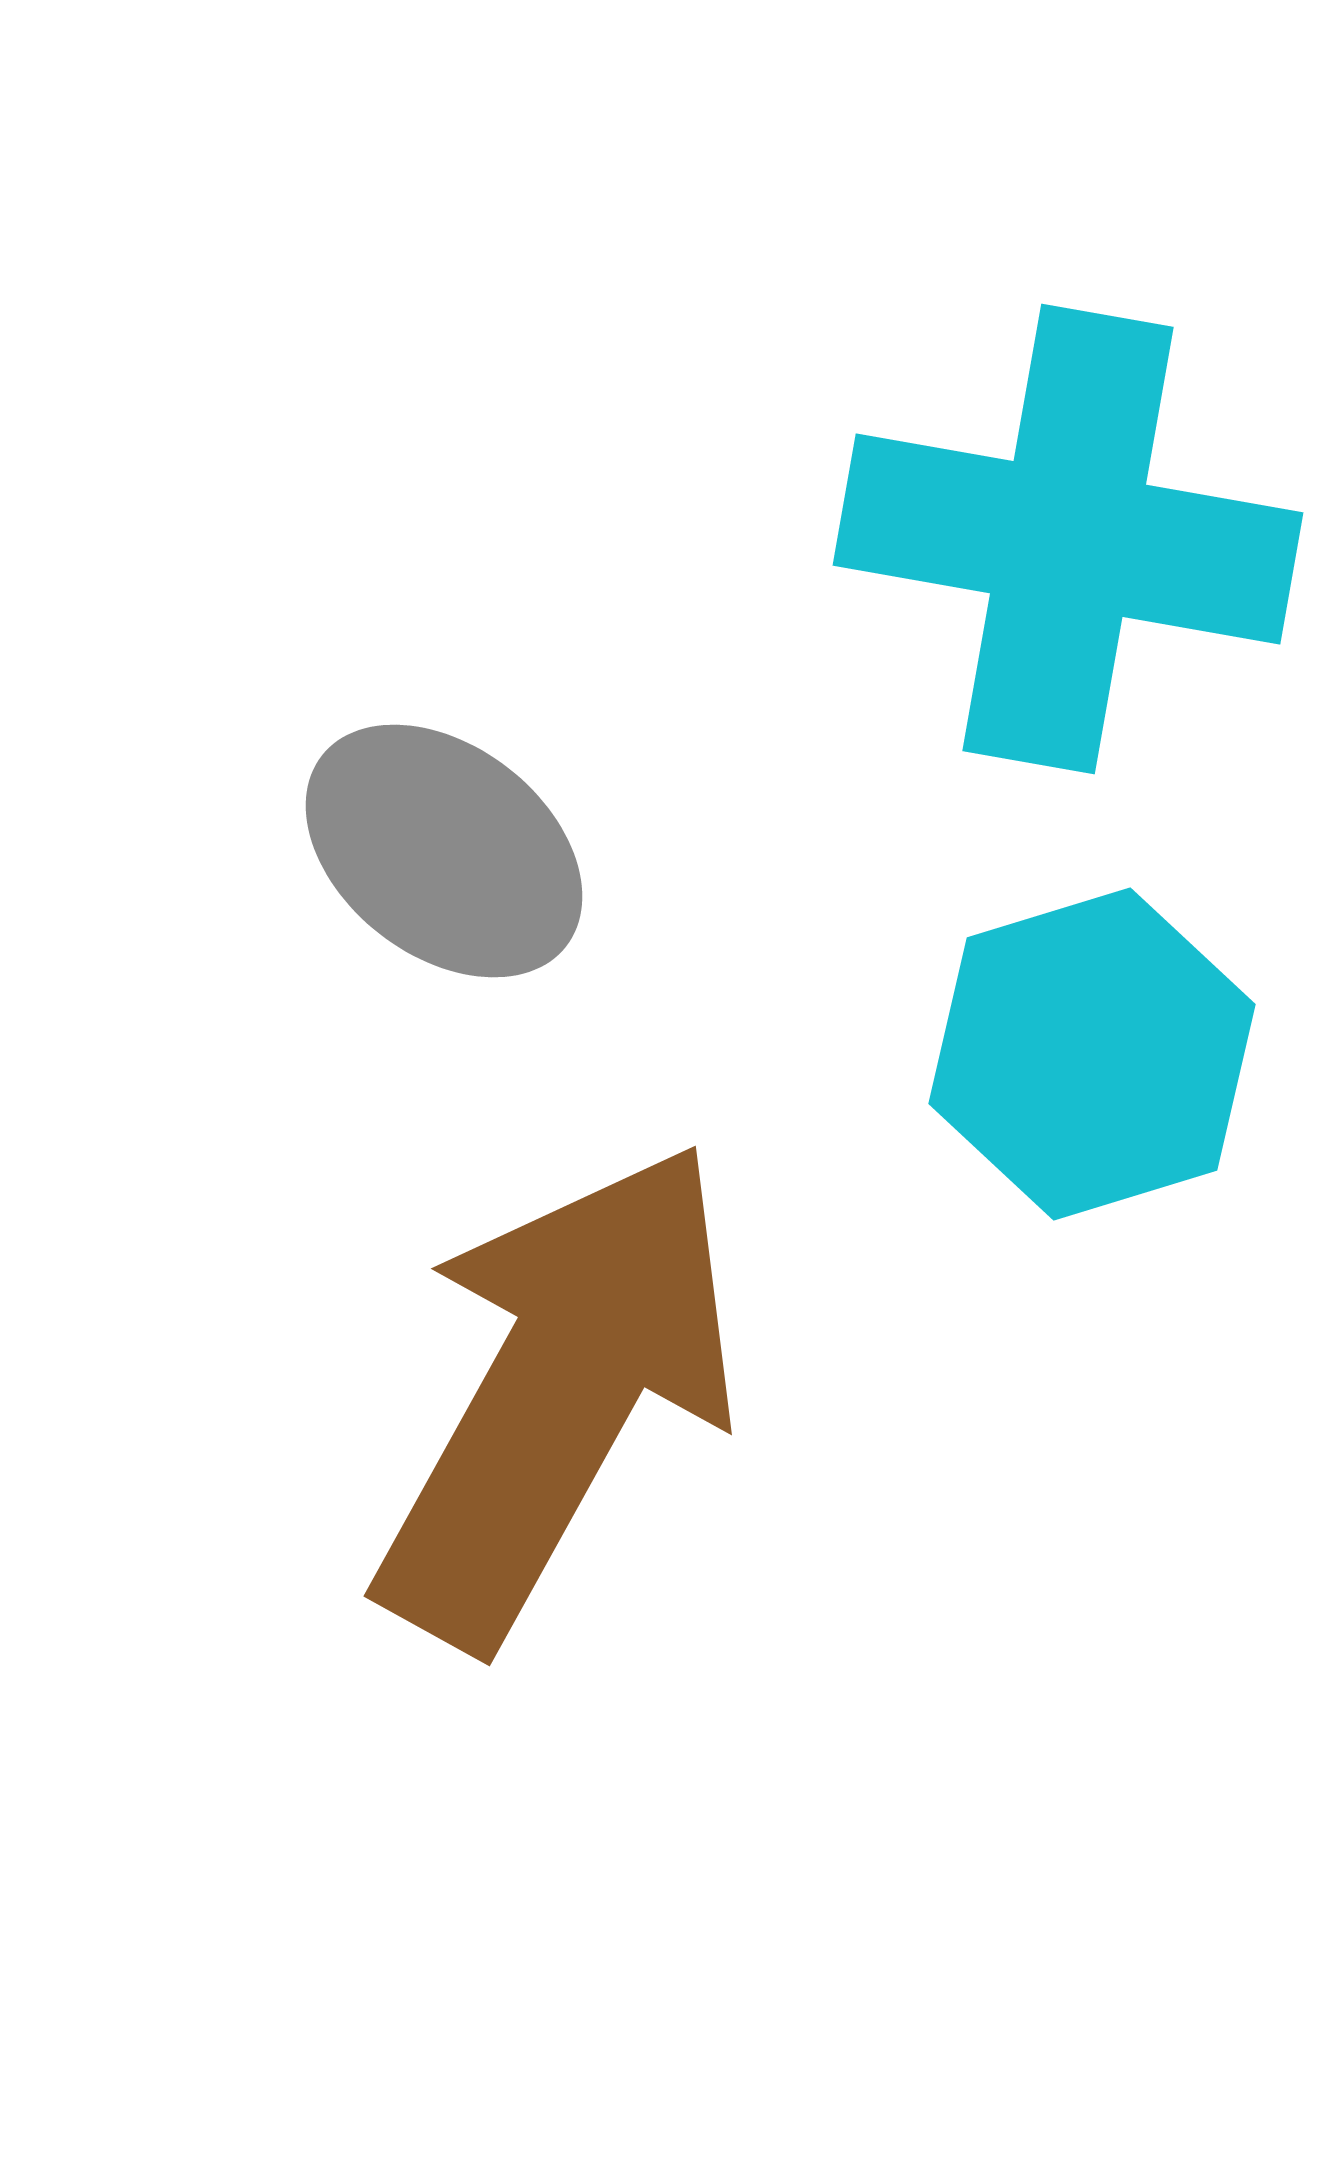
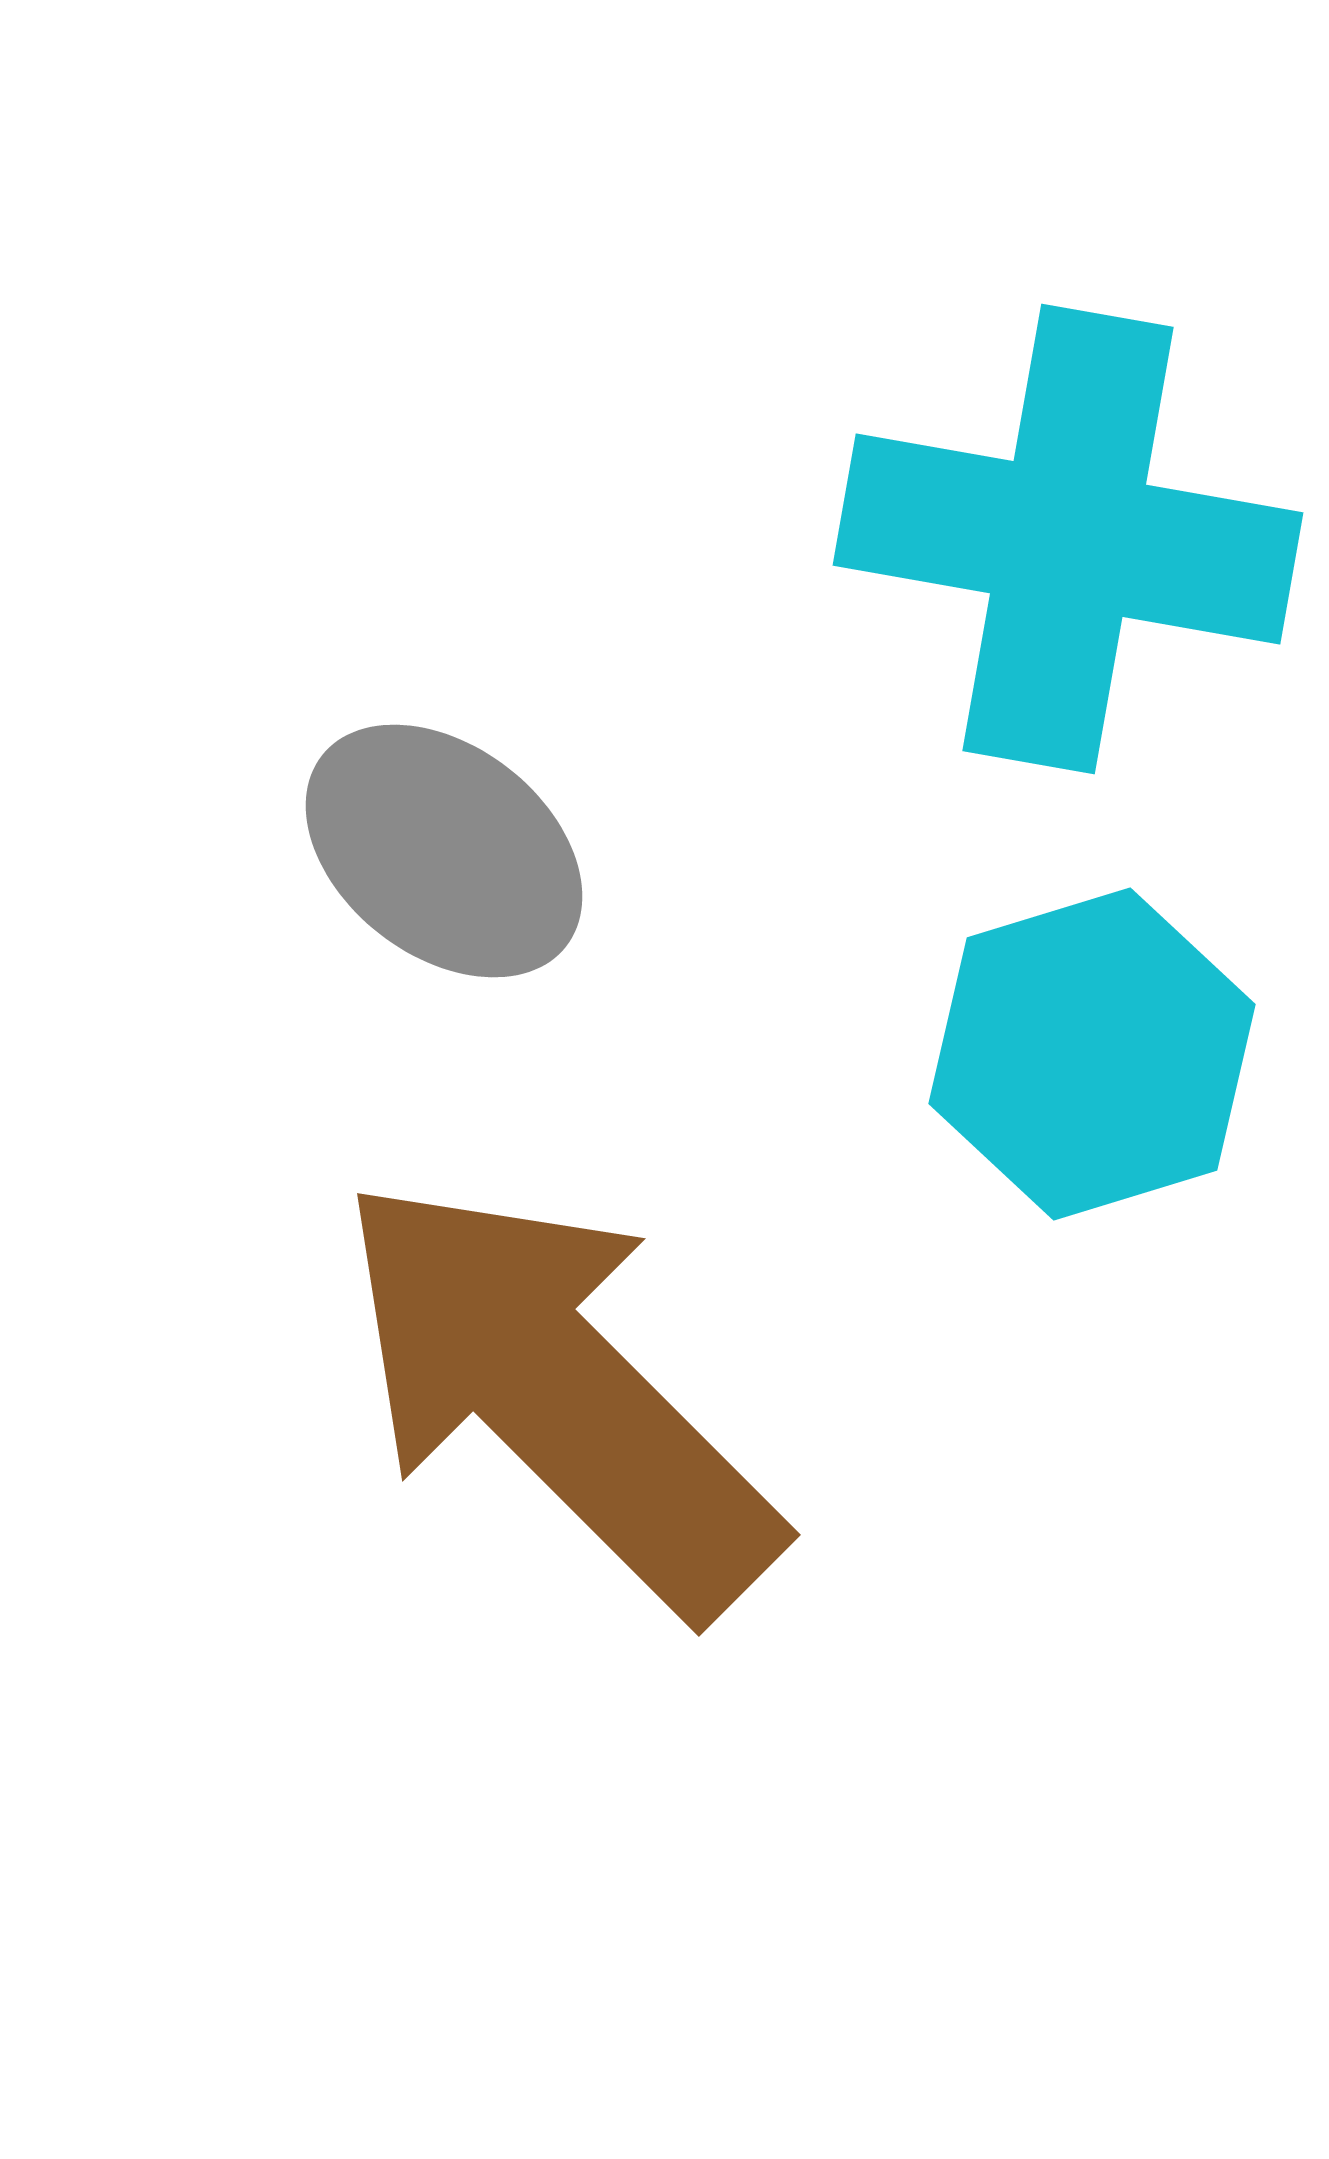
brown arrow: rotated 74 degrees counterclockwise
